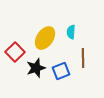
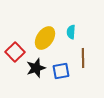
blue square: rotated 12 degrees clockwise
